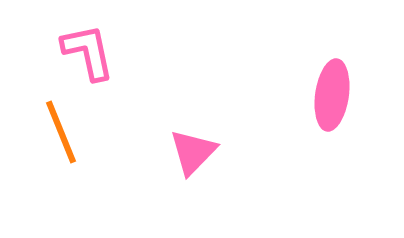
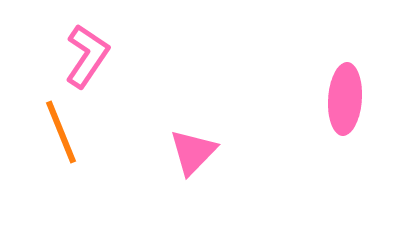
pink L-shape: moved 1 px left, 4 px down; rotated 46 degrees clockwise
pink ellipse: moved 13 px right, 4 px down; rotated 4 degrees counterclockwise
